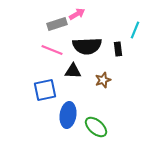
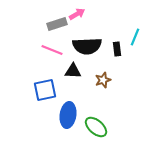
cyan line: moved 7 px down
black rectangle: moved 1 px left
